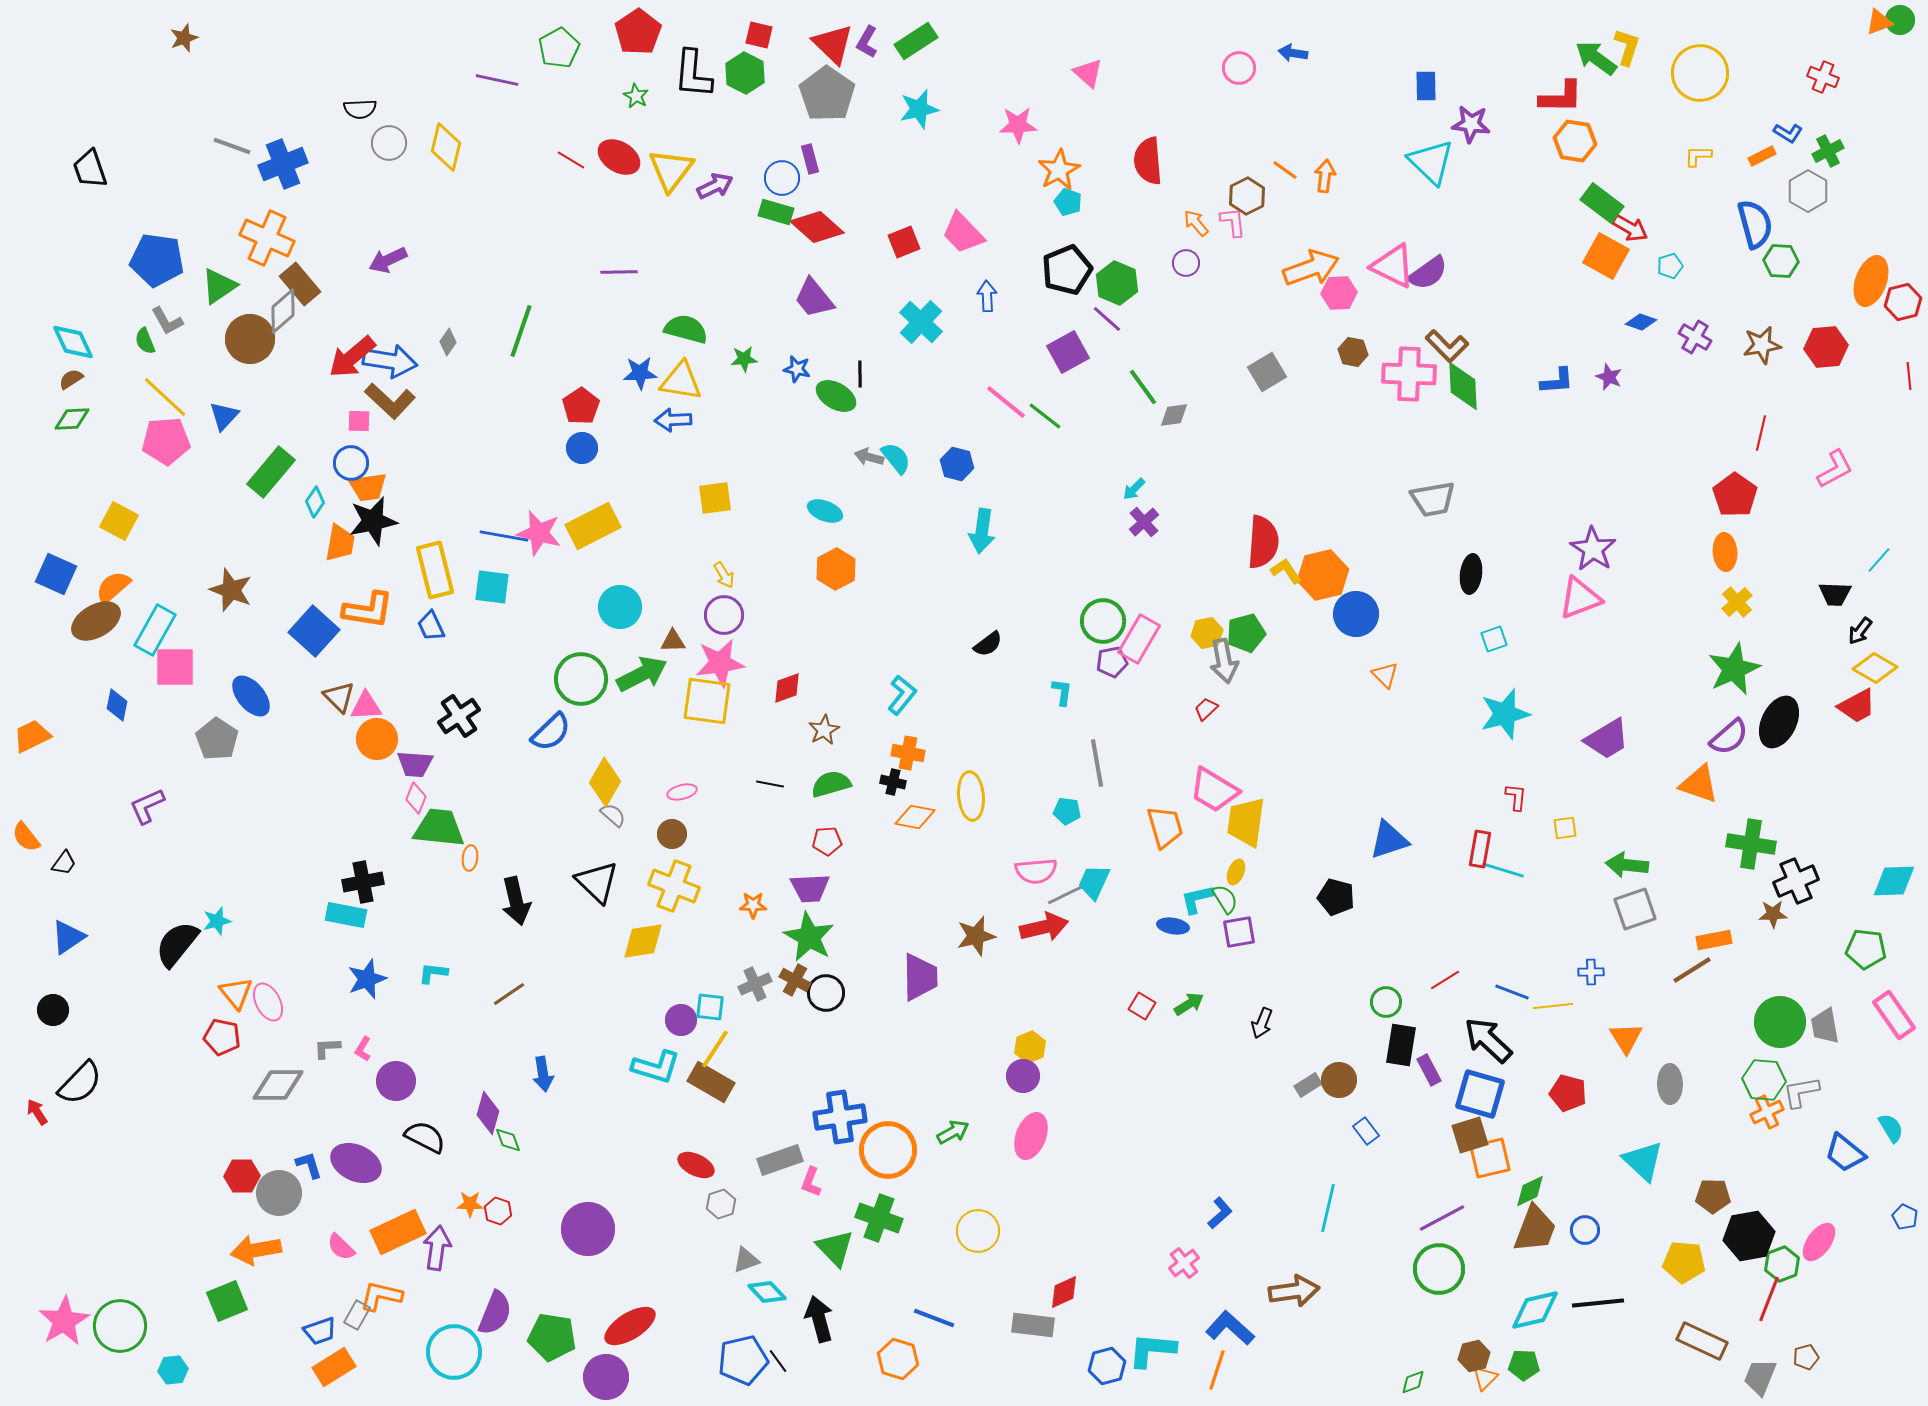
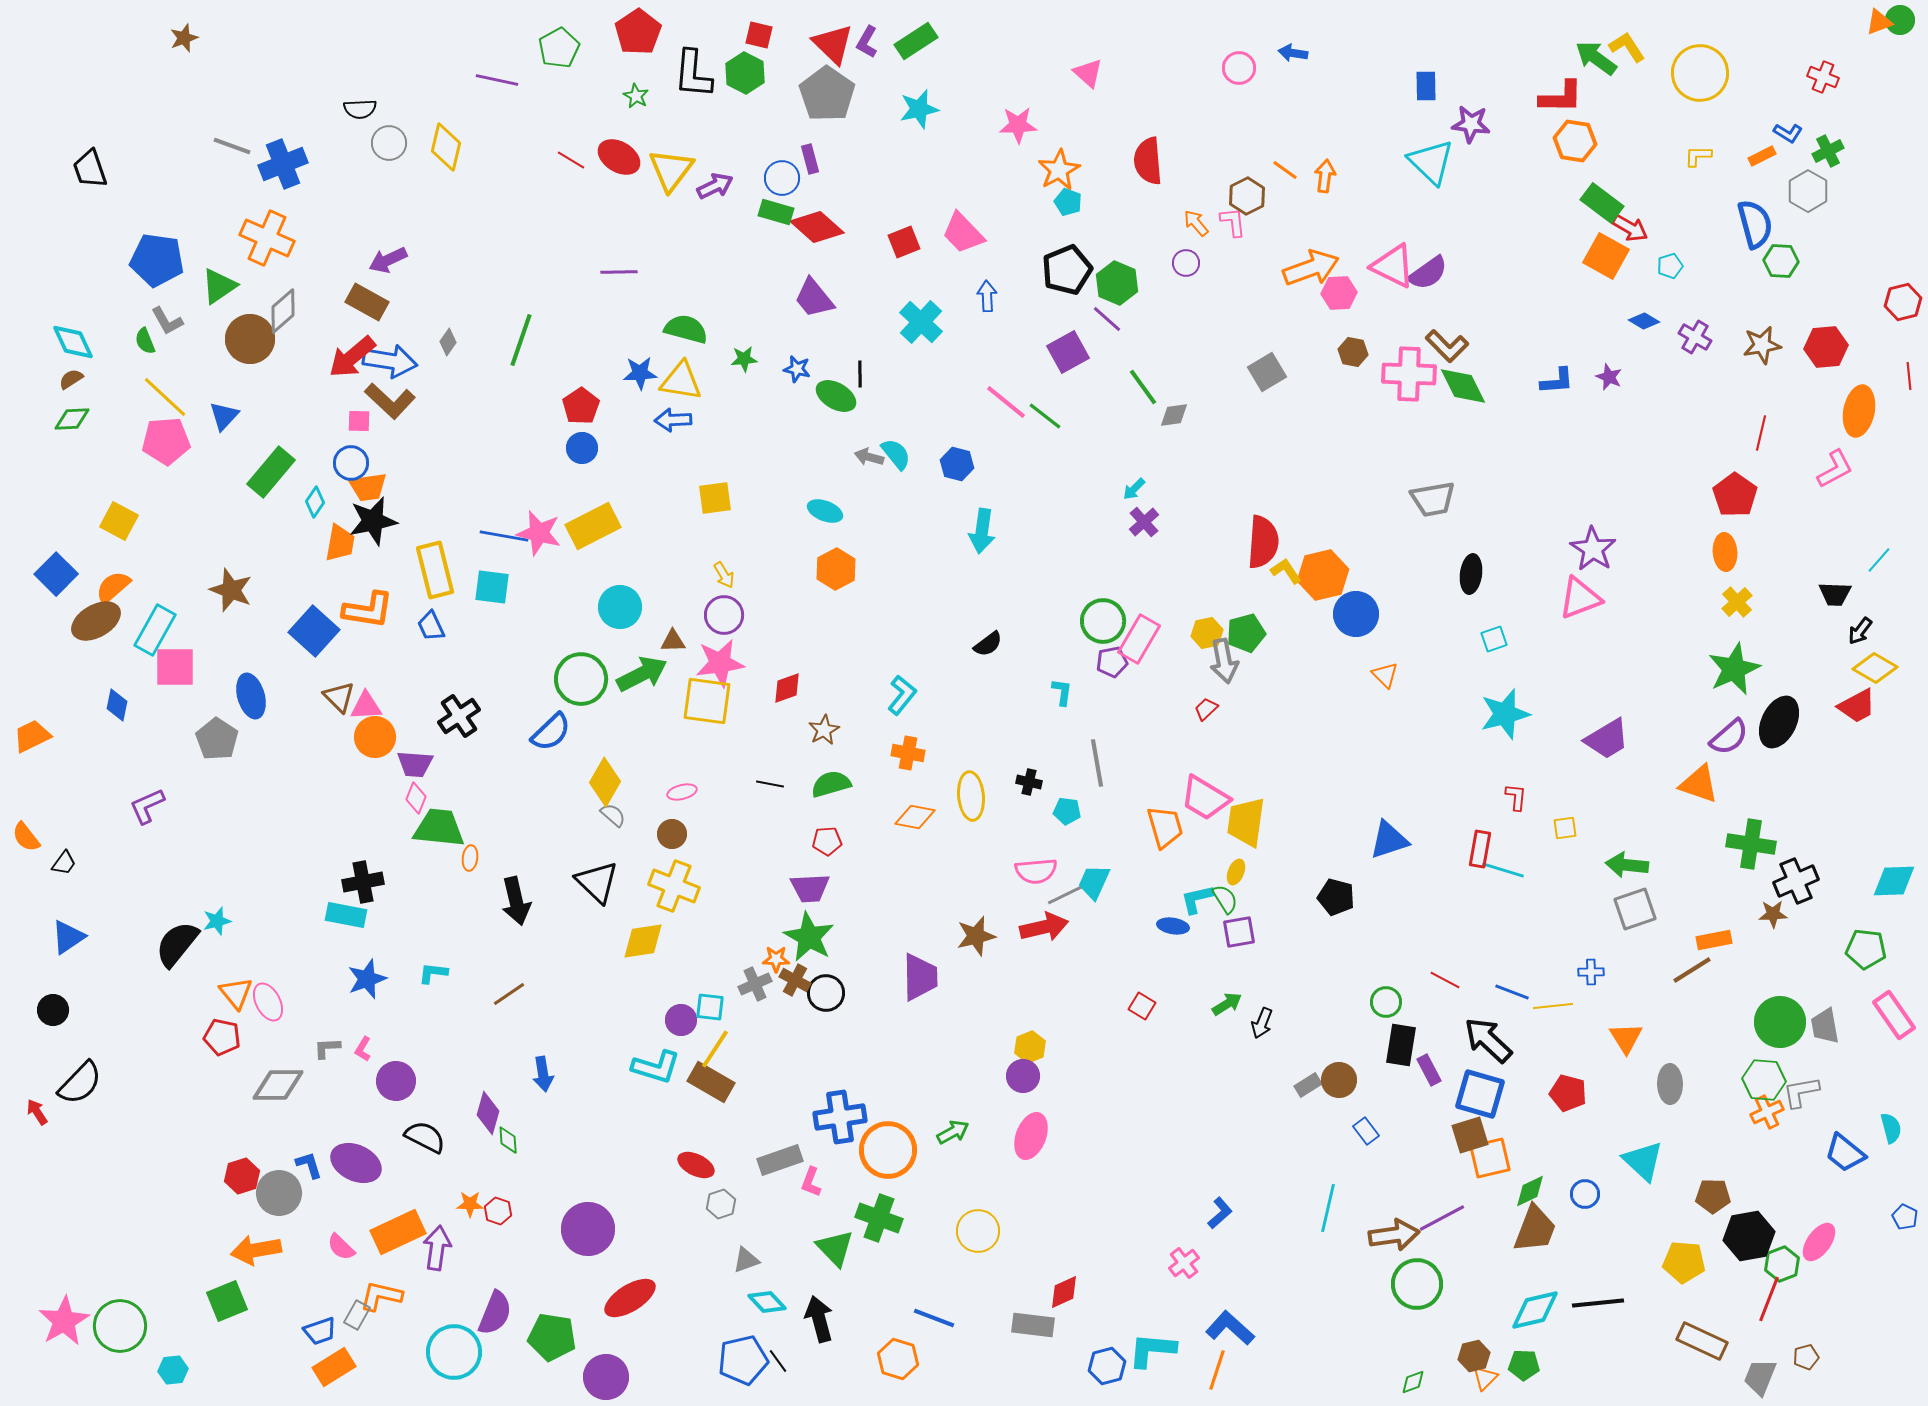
yellow L-shape at (1627, 47): rotated 51 degrees counterclockwise
orange ellipse at (1871, 281): moved 12 px left, 130 px down; rotated 9 degrees counterclockwise
brown rectangle at (300, 284): moved 67 px right, 18 px down; rotated 21 degrees counterclockwise
blue diamond at (1641, 322): moved 3 px right, 1 px up; rotated 12 degrees clockwise
green line at (521, 331): moved 9 px down
green diamond at (1463, 386): rotated 24 degrees counterclockwise
cyan semicircle at (896, 458): moved 4 px up
blue square at (56, 574): rotated 21 degrees clockwise
blue ellipse at (251, 696): rotated 24 degrees clockwise
orange circle at (377, 739): moved 2 px left, 2 px up
black cross at (893, 782): moved 136 px right
pink trapezoid at (1214, 790): moved 9 px left, 8 px down
orange star at (753, 905): moved 23 px right, 54 px down
red line at (1445, 980): rotated 60 degrees clockwise
green arrow at (1189, 1004): moved 38 px right
cyan semicircle at (1891, 1128): rotated 16 degrees clockwise
green diamond at (508, 1140): rotated 16 degrees clockwise
red hexagon at (242, 1176): rotated 16 degrees counterclockwise
blue circle at (1585, 1230): moved 36 px up
green circle at (1439, 1269): moved 22 px left, 15 px down
brown arrow at (1294, 1291): moved 100 px right, 56 px up
cyan diamond at (767, 1292): moved 10 px down
red ellipse at (630, 1326): moved 28 px up
